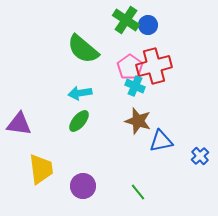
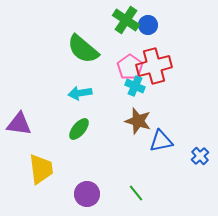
green ellipse: moved 8 px down
purple circle: moved 4 px right, 8 px down
green line: moved 2 px left, 1 px down
